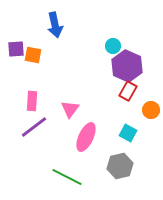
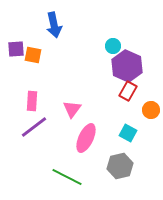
blue arrow: moved 1 px left
pink triangle: moved 2 px right
pink ellipse: moved 1 px down
